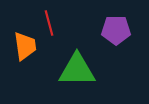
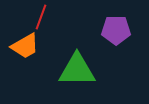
red line: moved 8 px left, 6 px up; rotated 35 degrees clockwise
orange trapezoid: rotated 68 degrees clockwise
